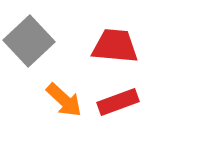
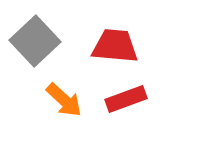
gray square: moved 6 px right
red rectangle: moved 8 px right, 3 px up
